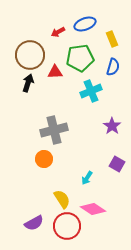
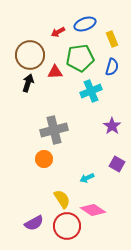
blue semicircle: moved 1 px left
cyan arrow: rotated 32 degrees clockwise
pink diamond: moved 1 px down
